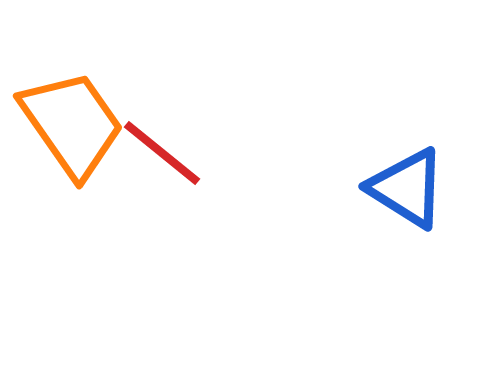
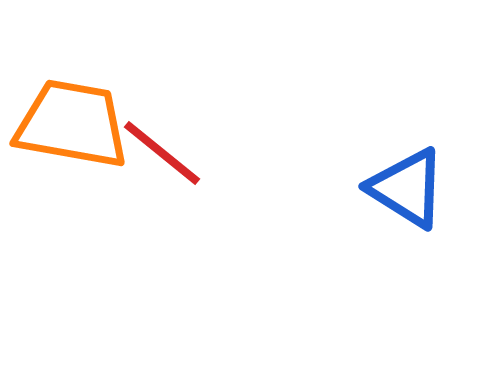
orange trapezoid: rotated 45 degrees counterclockwise
